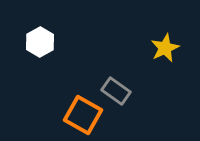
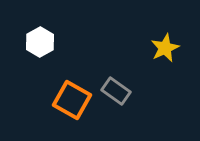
orange square: moved 11 px left, 15 px up
